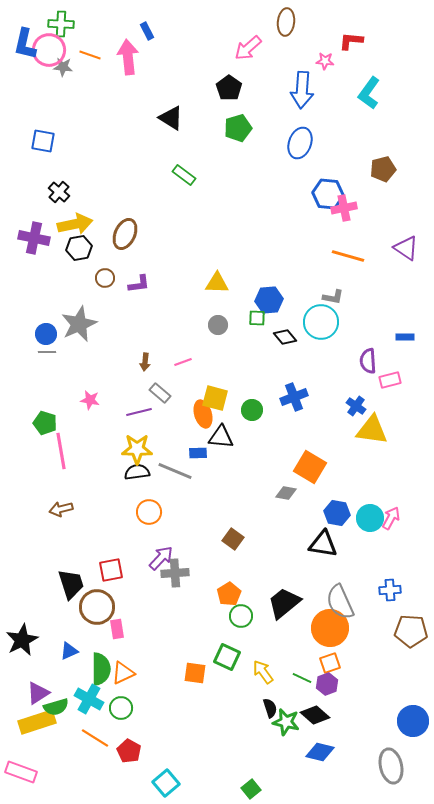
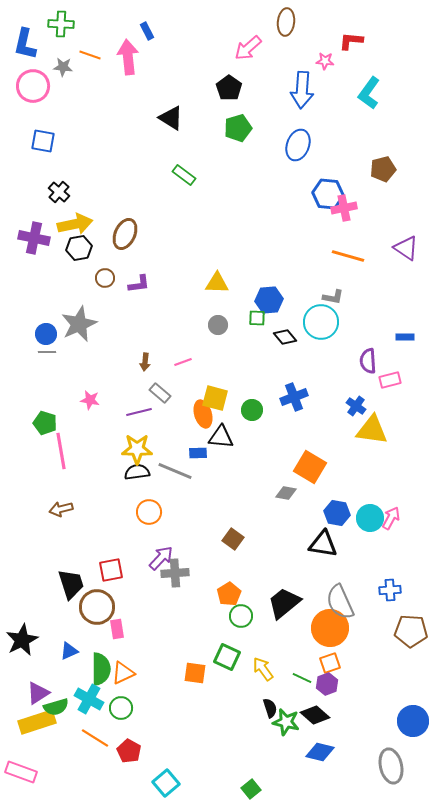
pink circle at (49, 50): moved 16 px left, 36 px down
blue ellipse at (300, 143): moved 2 px left, 2 px down
yellow arrow at (263, 672): moved 3 px up
